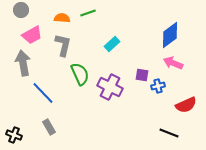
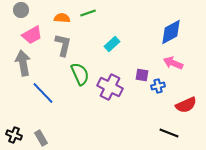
blue diamond: moved 1 px right, 3 px up; rotated 8 degrees clockwise
gray rectangle: moved 8 px left, 11 px down
